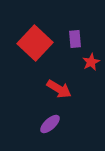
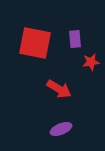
red square: rotated 32 degrees counterclockwise
red star: rotated 18 degrees clockwise
purple ellipse: moved 11 px right, 5 px down; rotated 20 degrees clockwise
